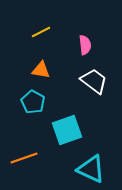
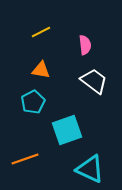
cyan pentagon: rotated 15 degrees clockwise
orange line: moved 1 px right, 1 px down
cyan triangle: moved 1 px left
